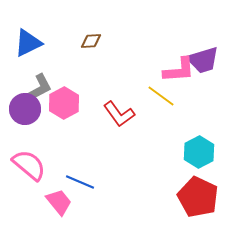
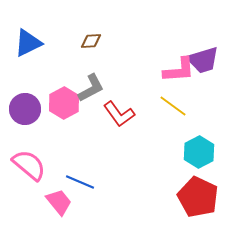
gray L-shape: moved 52 px right
yellow line: moved 12 px right, 10 px down
